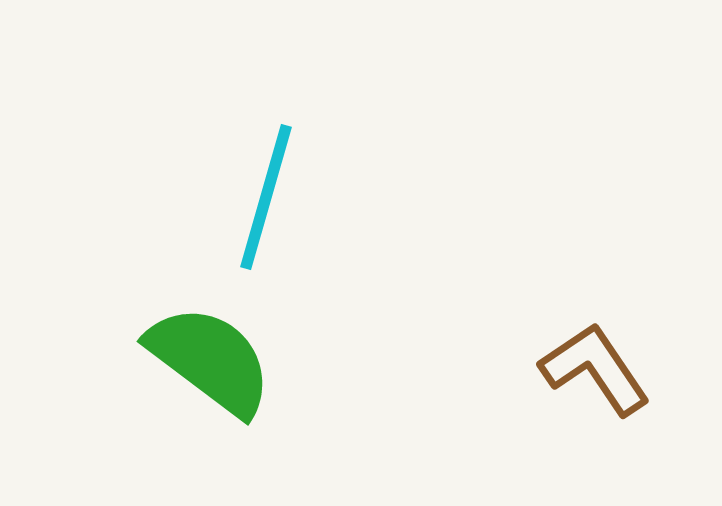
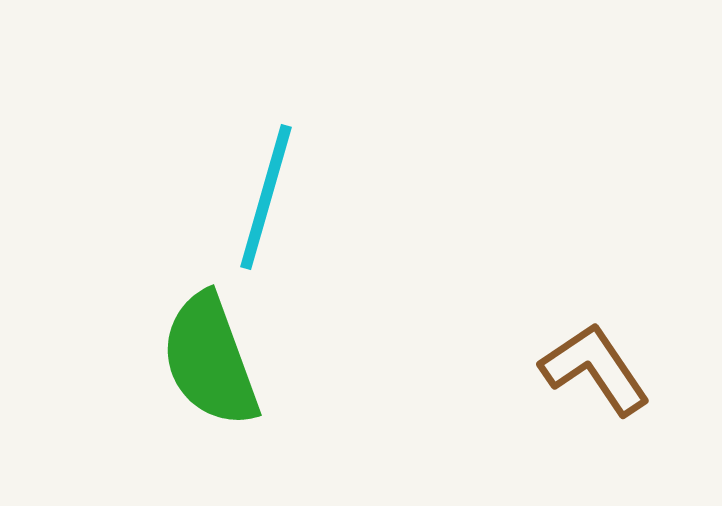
green semicircle: rotated 147 degrees counterclockwise
